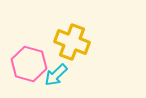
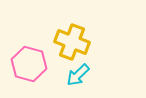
cyan arrow: moved 22 px right
